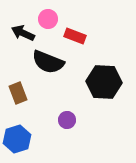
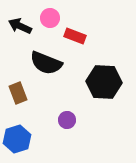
pink circle: moved 2 px right, 1 px up
black arrow: moved 3 px left, 7 px up
black semicircle: moved 2 px left, 1 px down
